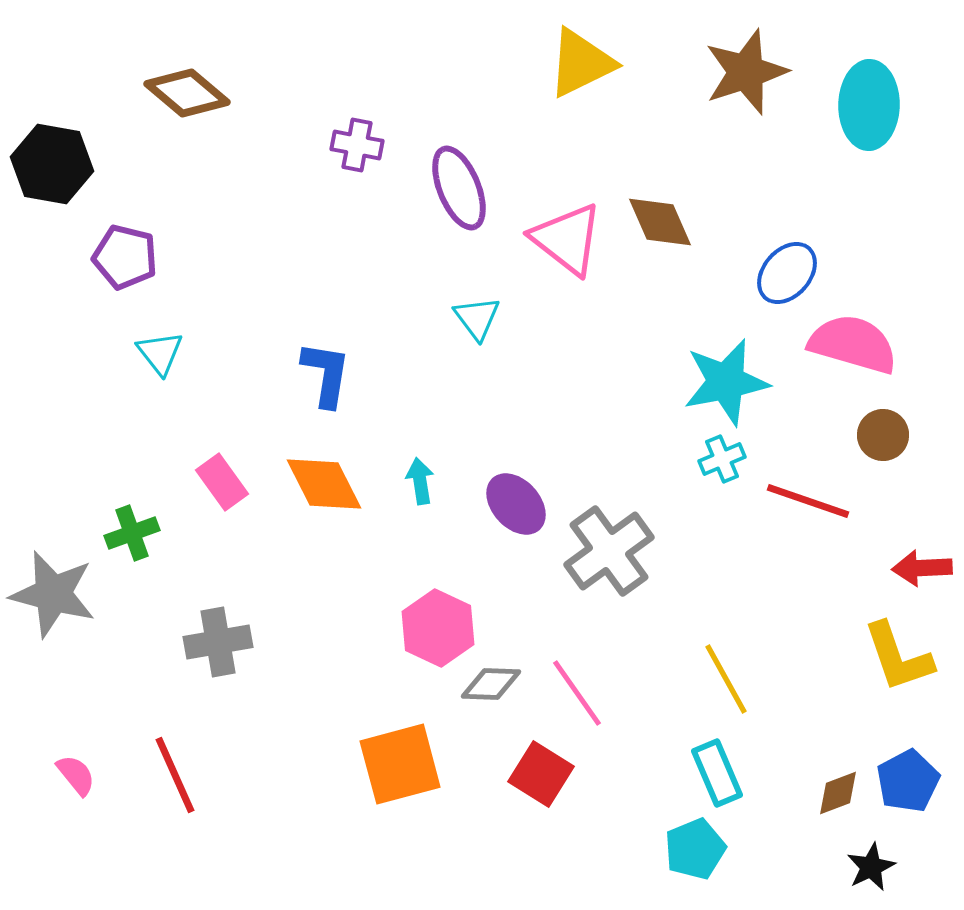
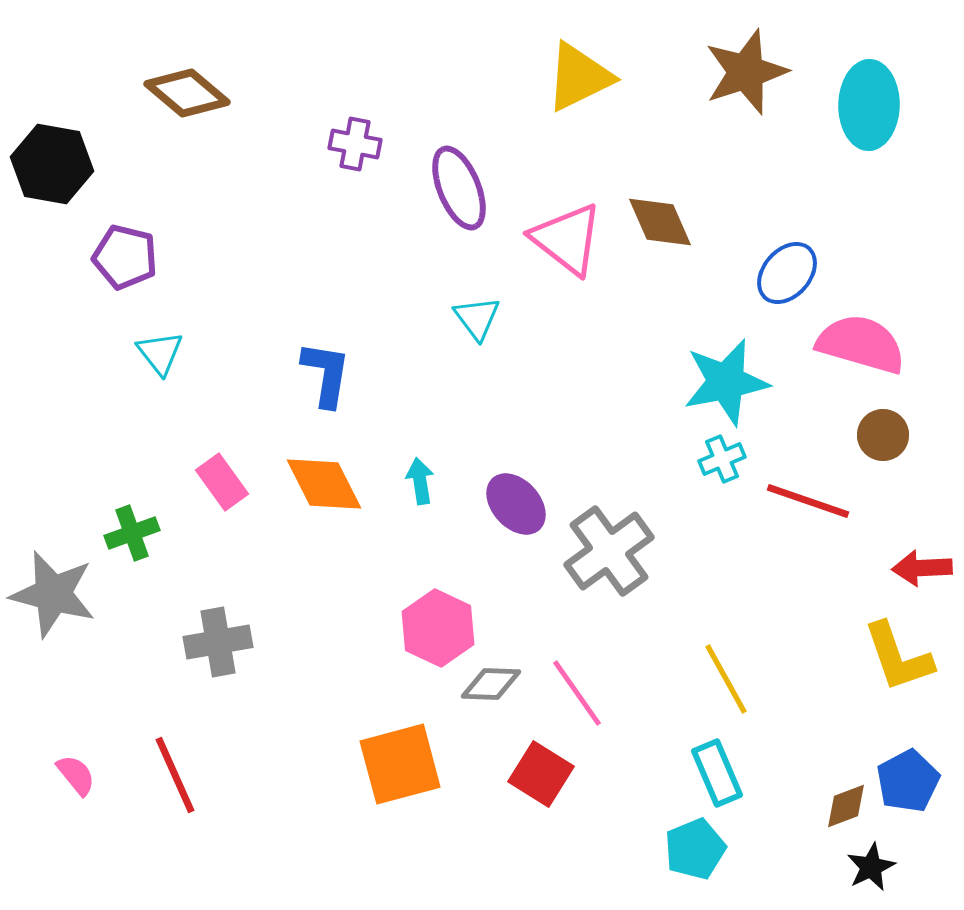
yellow triangle at (581, 63): moved 2 px left, 14 px down
purple cross at (357, 145): moved 2 px left, 1 px up
pink semicircle at (853, 344): moved 8 px right
brown diamond at (838, 793): moved 8 px right, 13 px down
